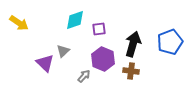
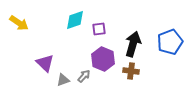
gray triangle: moved 29 px down; rotated 24 degrees clockwise
